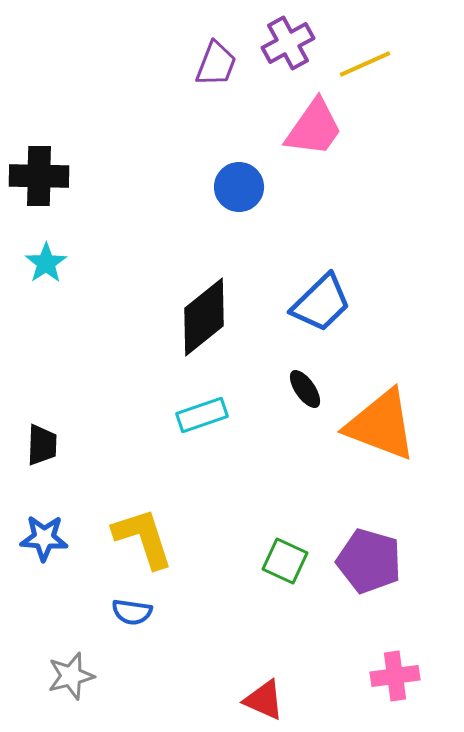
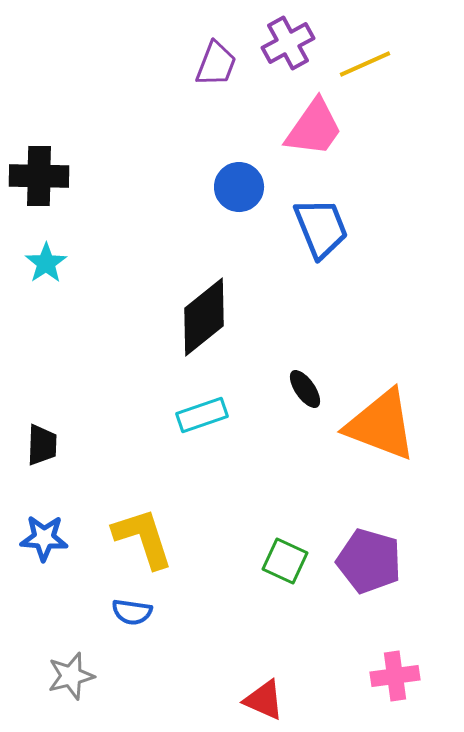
blue trapezoid: moved 75 px up; rotated 68 degrees counterclockwise
